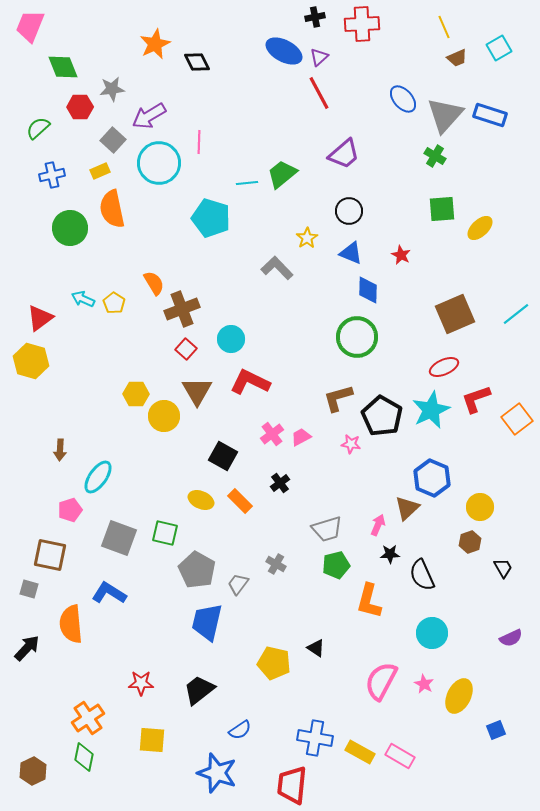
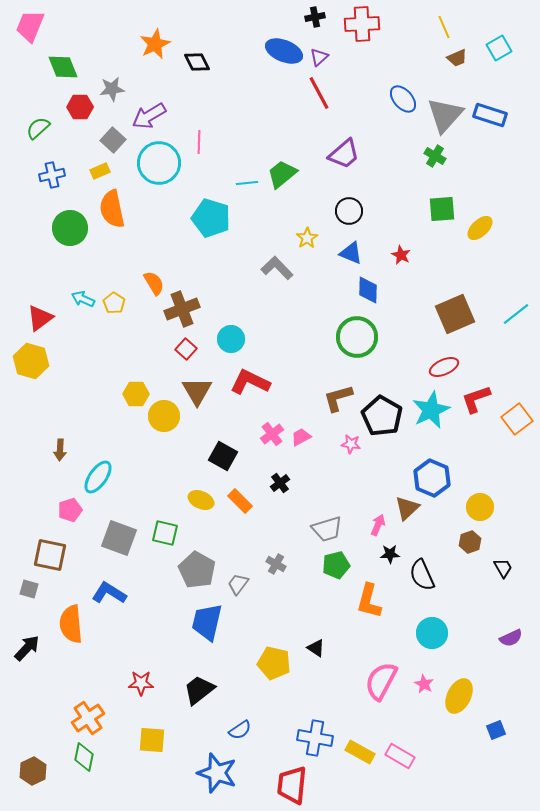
blue ellipse at (284, 51): rotated 6 degrees counterclockwise
